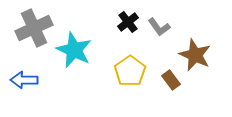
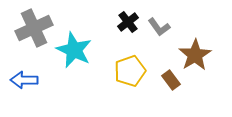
brown star: rotated 16 degrees clockwise
yellow pentagon: rotated 16 degrees clockwise
